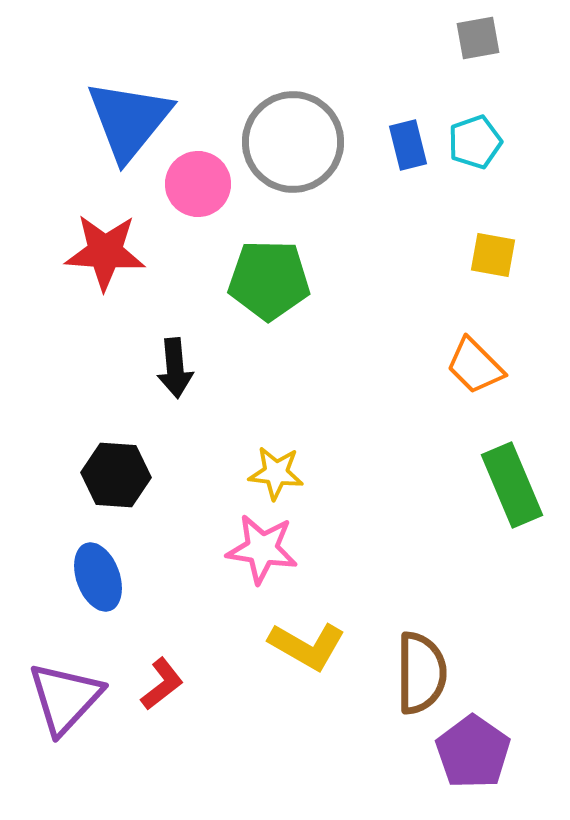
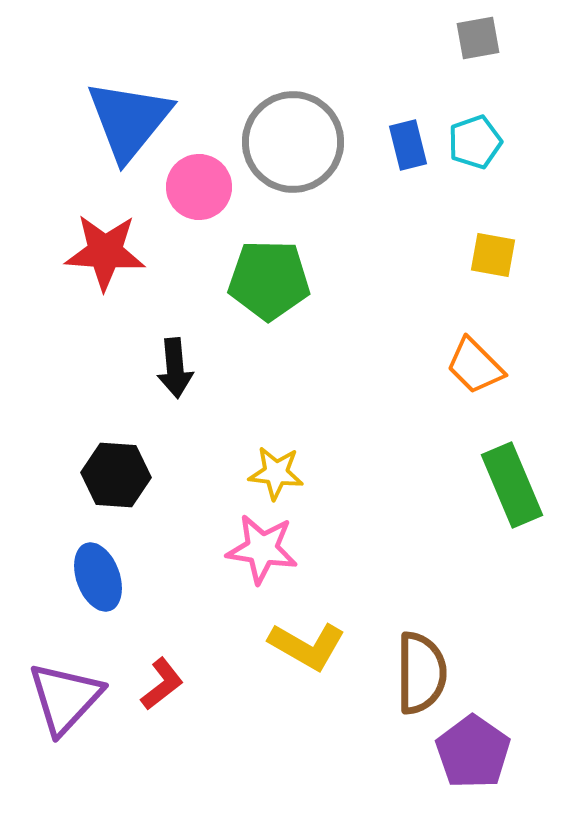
pink circle: moved 1 px right, 3 px down
